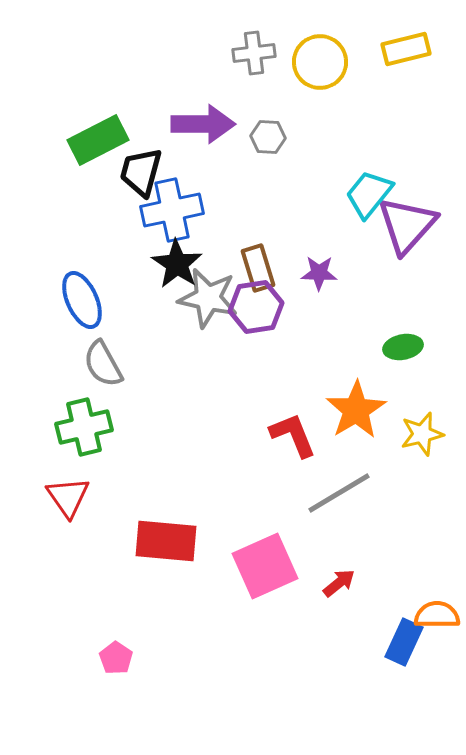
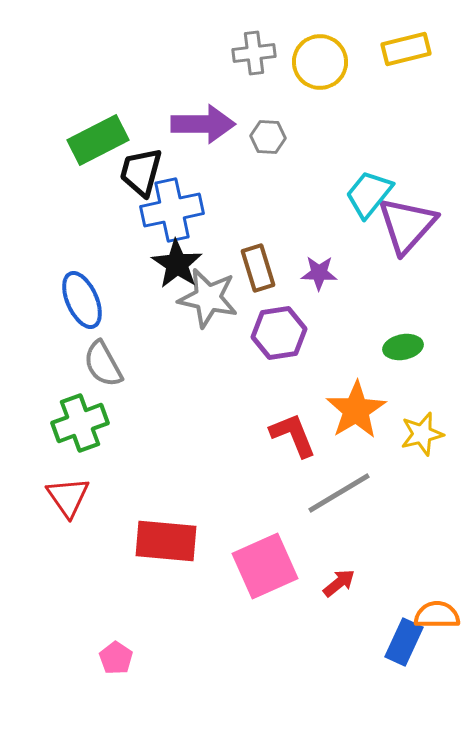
purple hexagon: moved 23 px right, 26 px down
green cross: moved 4 px left, 4 px up; rotated 6 degrees counterclockwise
